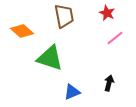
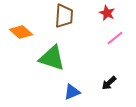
brown trapezoid: rotated 15 degrees clockwise
orange diamond: moved 1 px left, 1 px down
green triangle: moved 2 px right
black arrow: rotated 147 degrees counterclockwise
